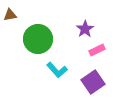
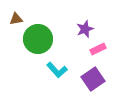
brown triangle: moved 6 px right, 4 px down
purple star: rotated 12 degrees clockwise
pink rectangle: moved 1 px right, 1 px up
purple square: moved 3 px up
